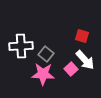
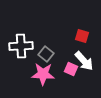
white arrow: moved 1 px left, 1 px down
pink square: rotated 24 degrees counterclockwise
